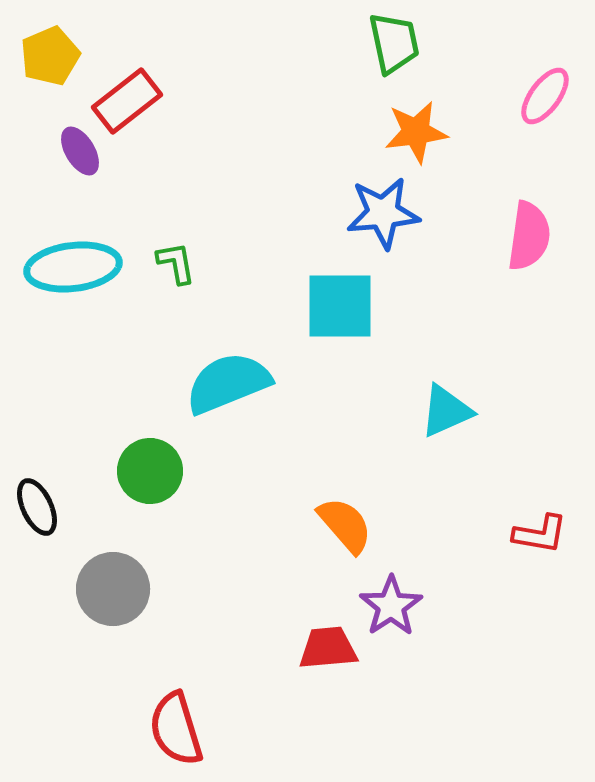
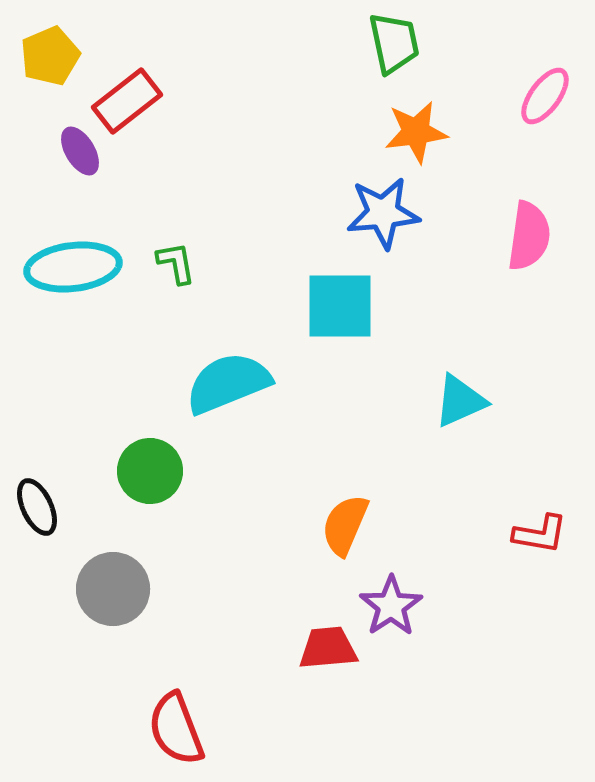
cyan triangle: moved 14 px right, 10 px up
orange semicircle: rotated 116 degrees counterclockwise
red semicircle: rotated 4 degrees counterclockwise
